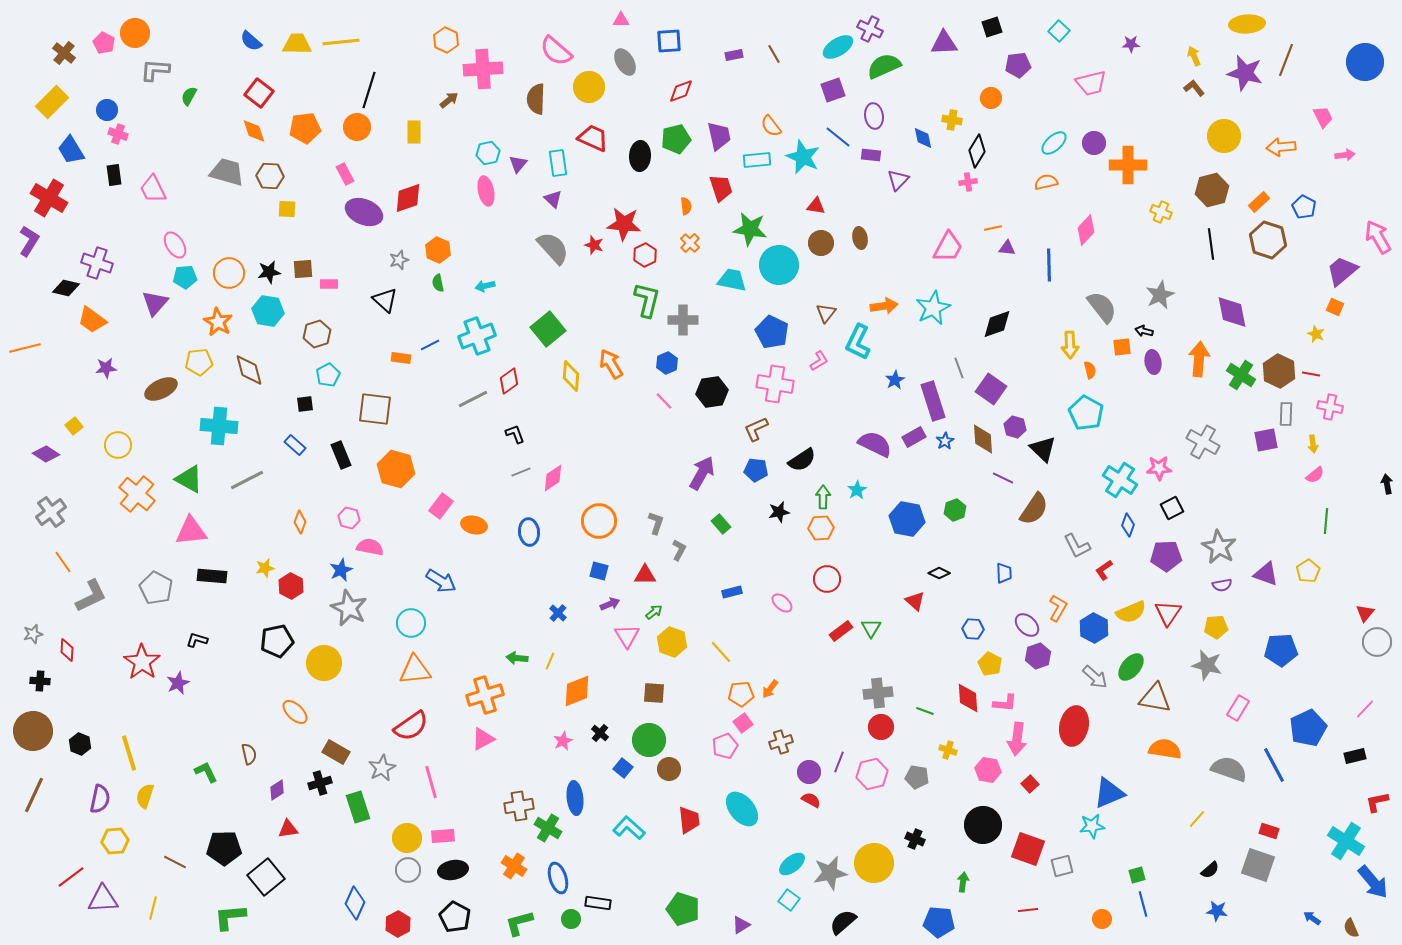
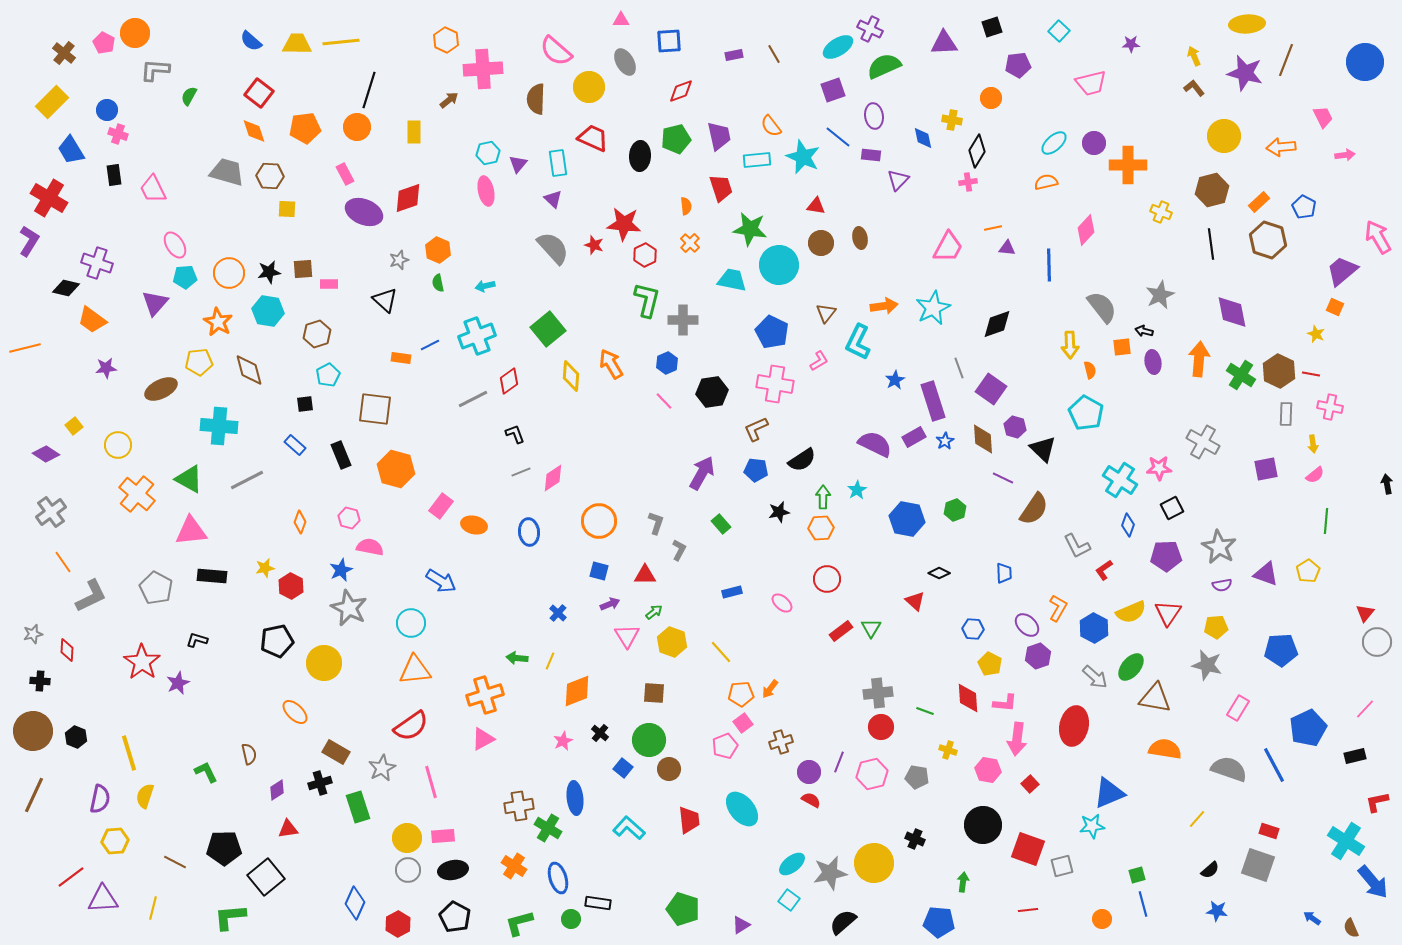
purple square at (1266, 440): moved 29 px down
black hexagon at (80, 744): moved 4 px left, 7 px up
